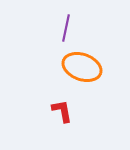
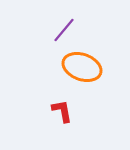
purple line: moved 2 px left, 2 px down; rotated 28 degrees clockwise
